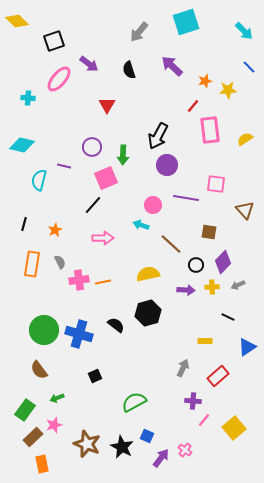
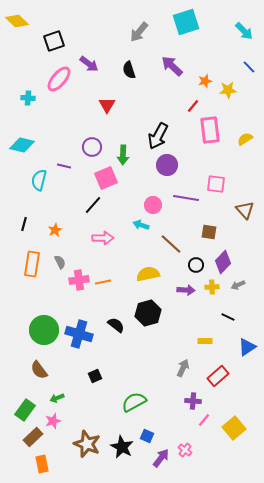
pink star at (54, 425): moved 1 px left, 4 px up
